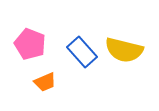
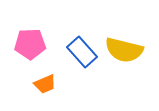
pink pentagon: rotated 24 degrees counterclockwise
orange trapezoid: moved 2 px down
